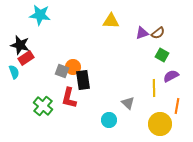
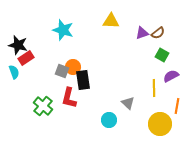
cyan star: moved 23 px right, 15 px down; rotated 10 degrees clockwise
black star: moved 2 px left
